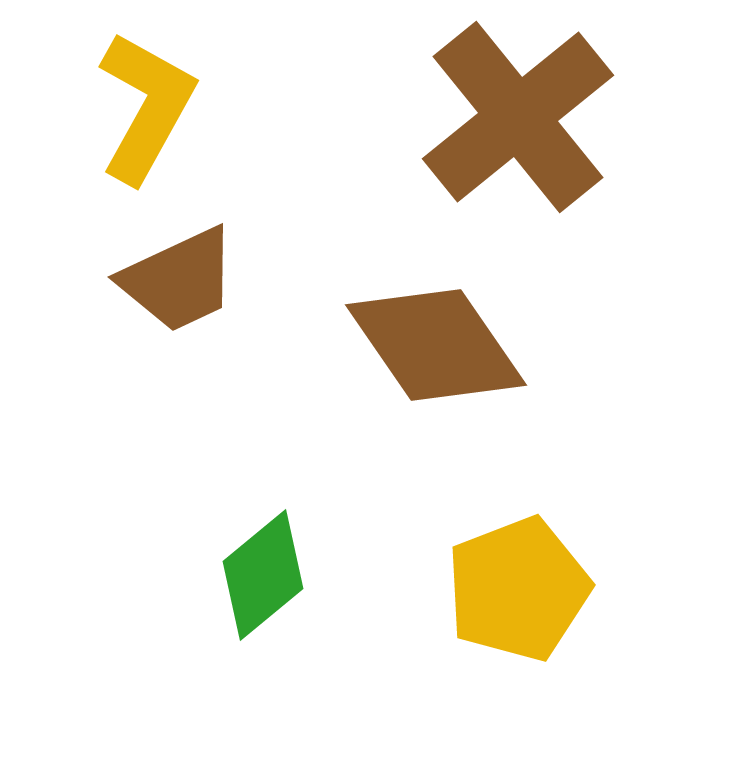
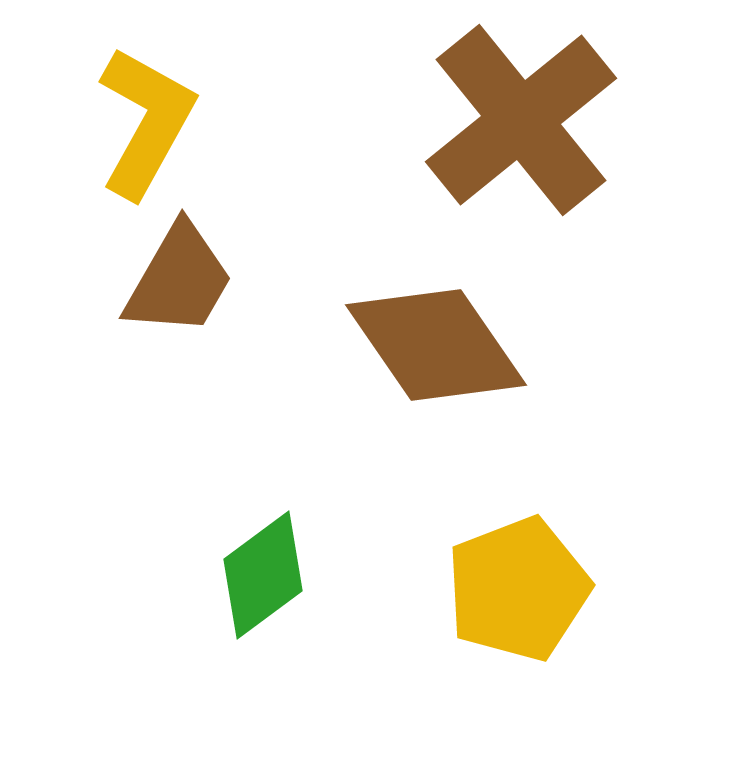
yellow L-shape: moved 15 px down
brown cross: moved 3 px right, 3 px down
brown trapezoid: rotated 35 degrees counterclockwise
green diamond: rotated 3 degrees clockwise
